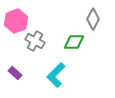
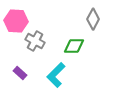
pink hexagon: rotated 25 degrees clockwise
green diamond: moved 4 px down
purple rectangle: moved 5 px right
